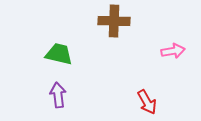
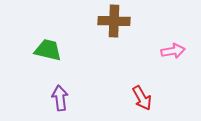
green trapezoid: moved 11 px left, 4 px up
purple arrow: moved 2 px right, 3 px down
red arrow: moved 5 px left, 4 px up
